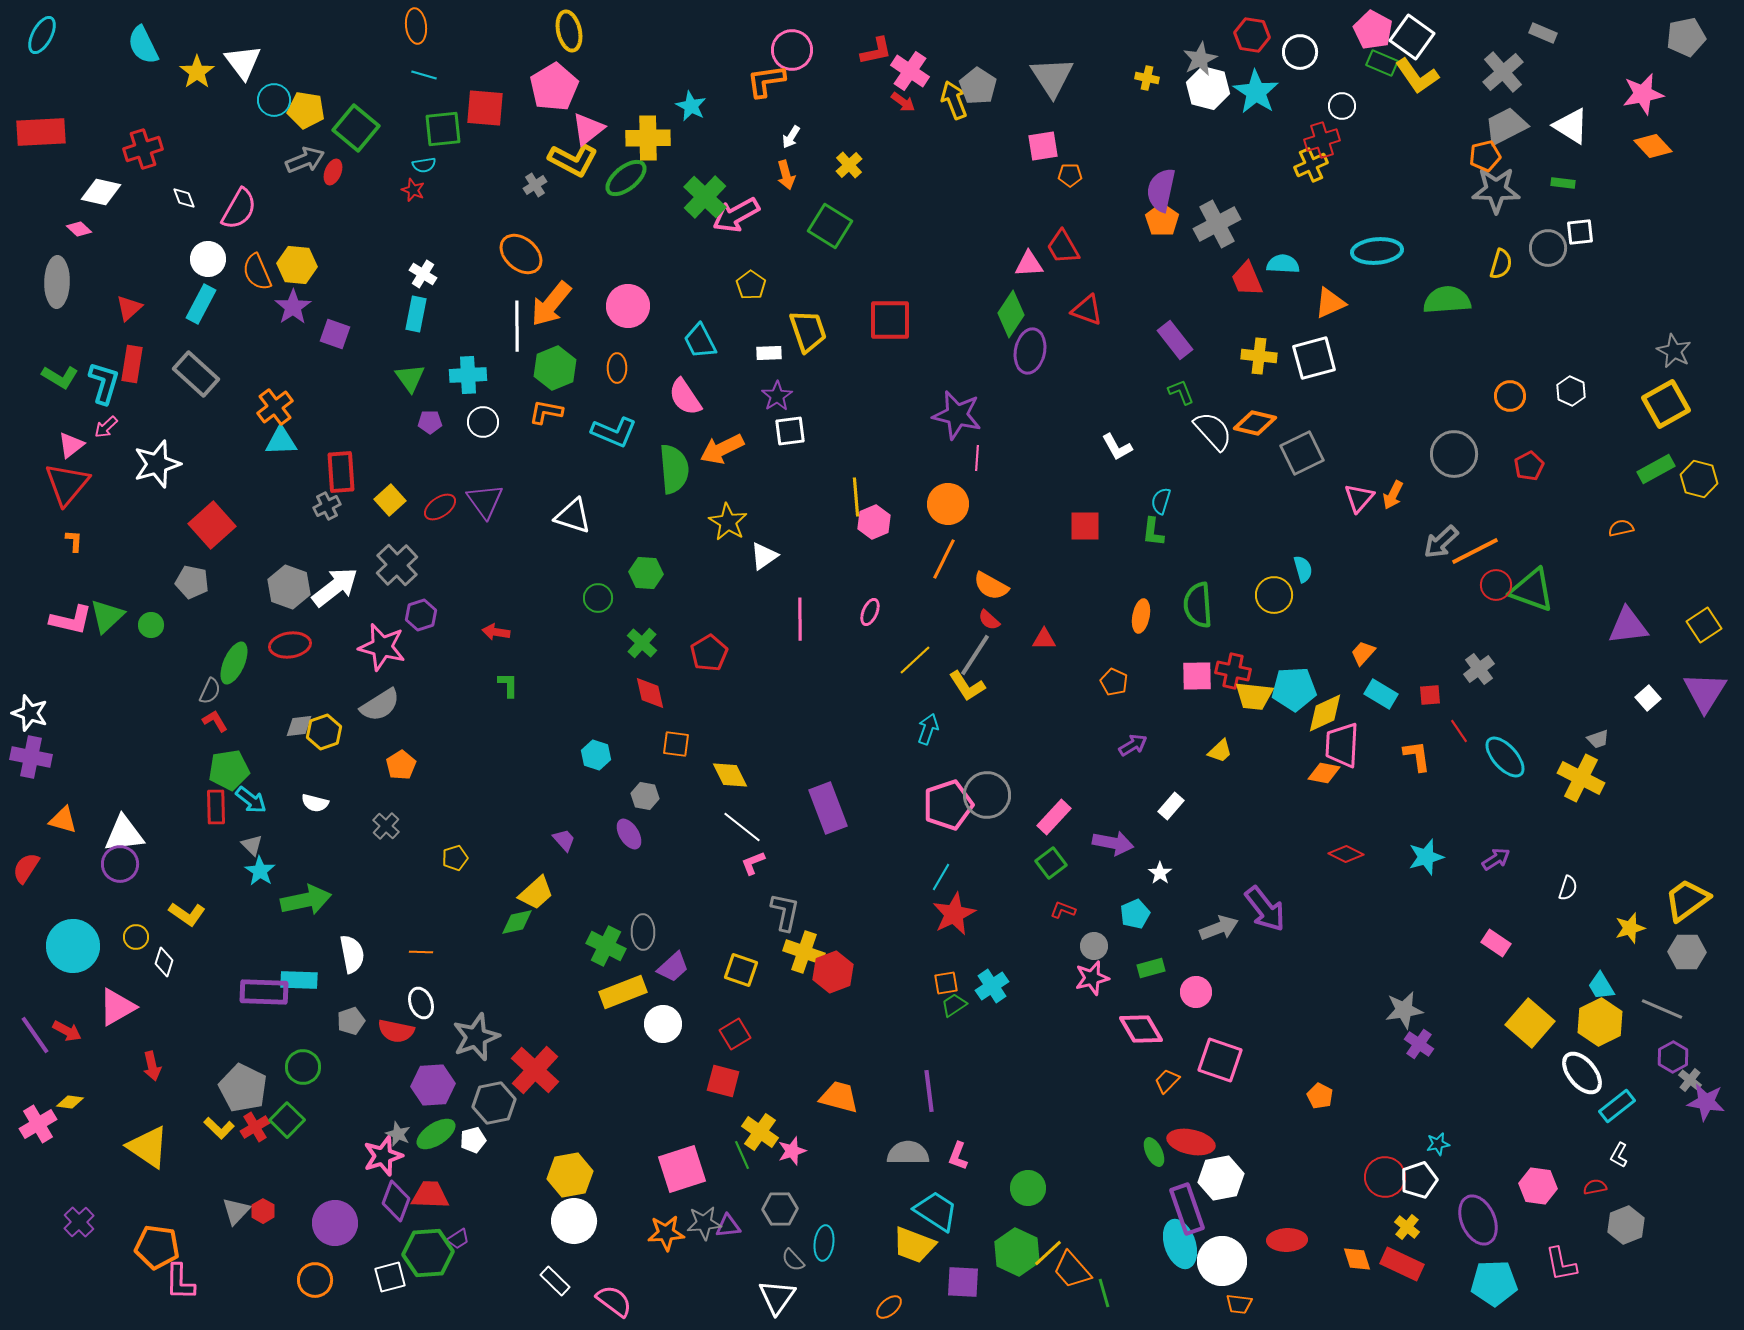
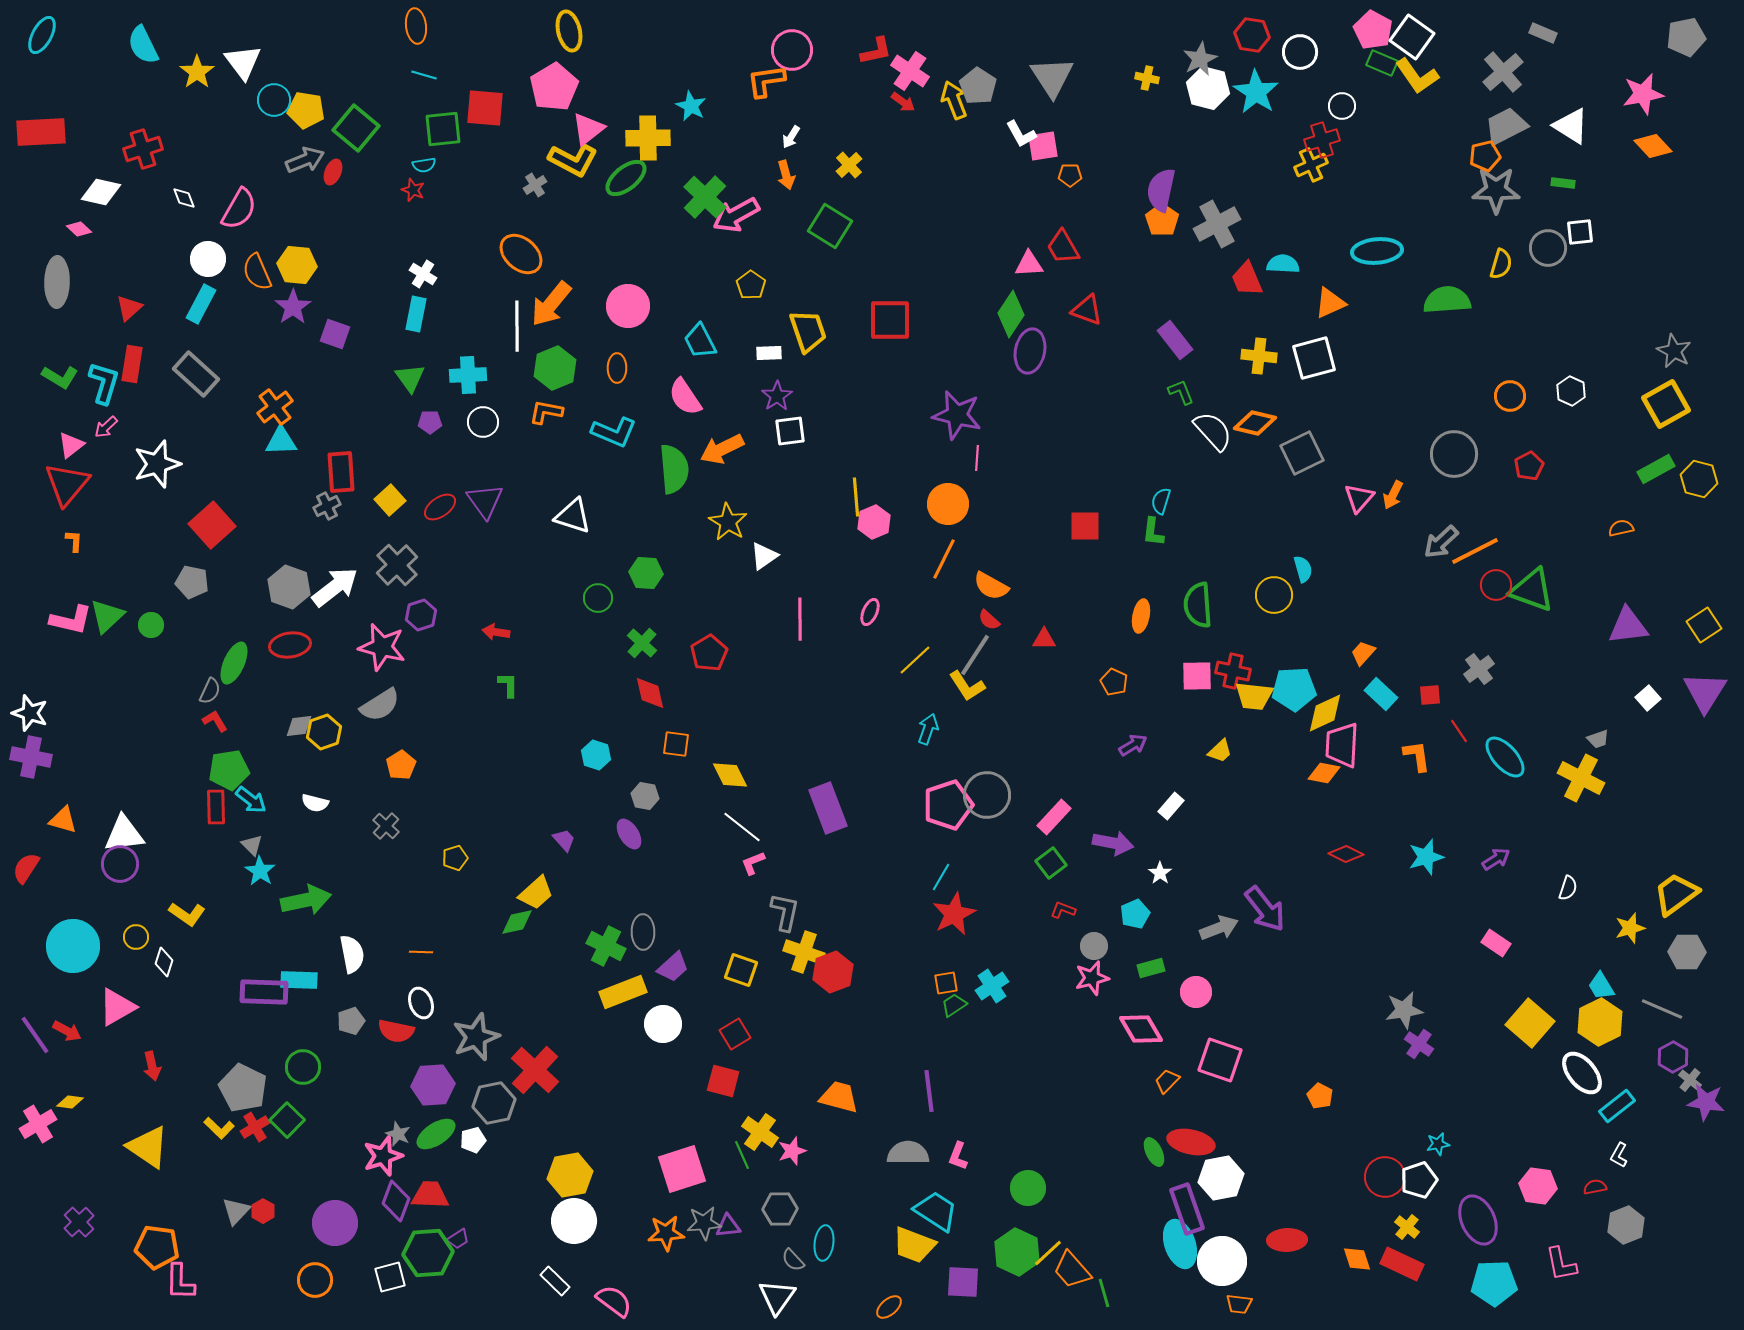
white L-shape at (1117, 447): moved 96 px left, 313 px up
cyan rectangle at (1381, 694): rotated 12 degrees clockwise
yellow trapezoid at (1687, 900): moved 11 px left, 6 px up
